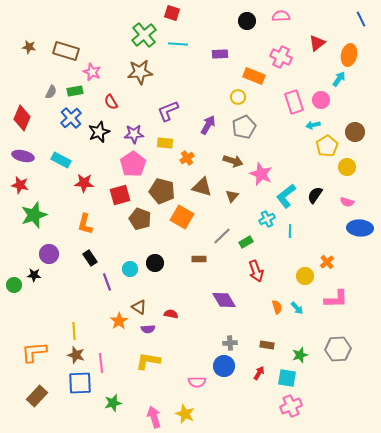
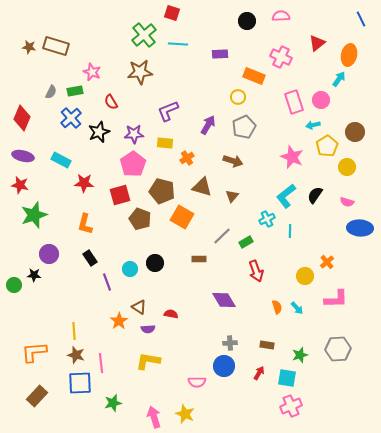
brown rectangle at (66, 51): moved 10 px left, 5 px up
pink star at (261, 174): moved 31 px right, 17 px up
